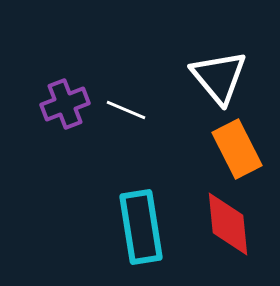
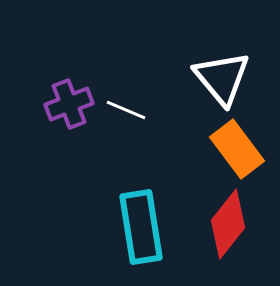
white triangle: moved 3 px right, 1 px down
purple cross: moved 4 px right
orange rectangle: rotated 10 degrees counterclockwise
red diamond: rotated 44 degrees clockwise
